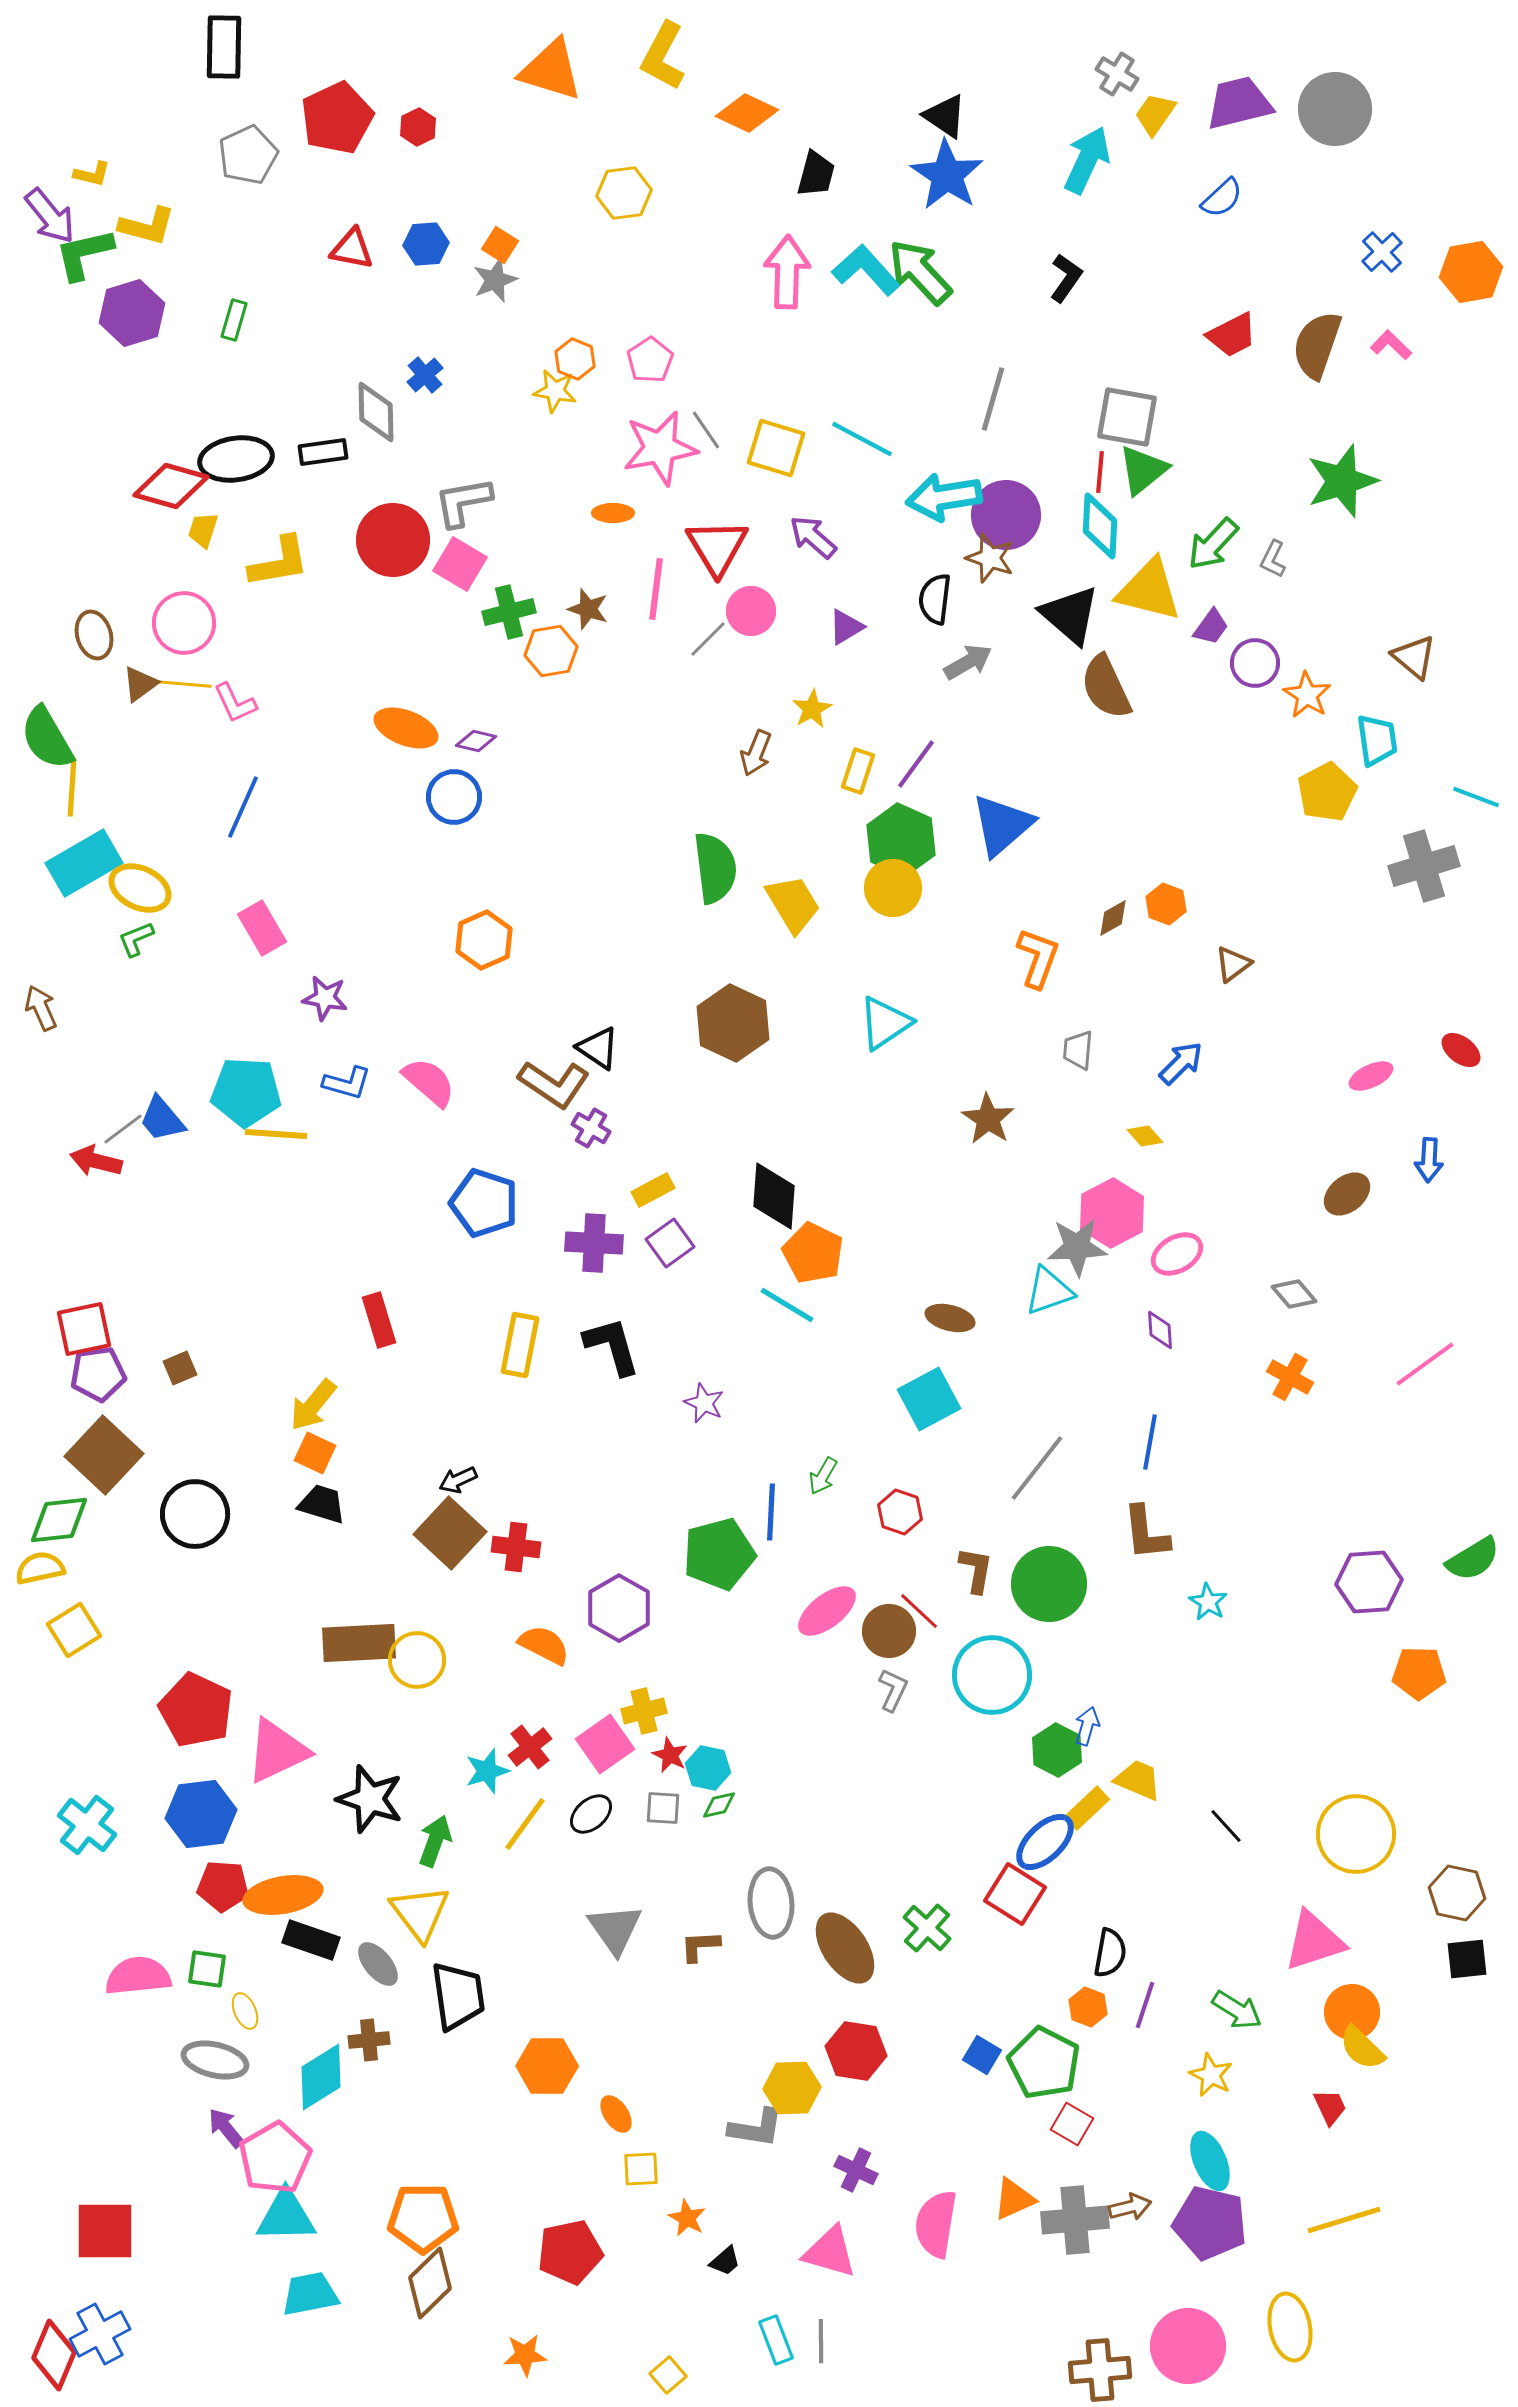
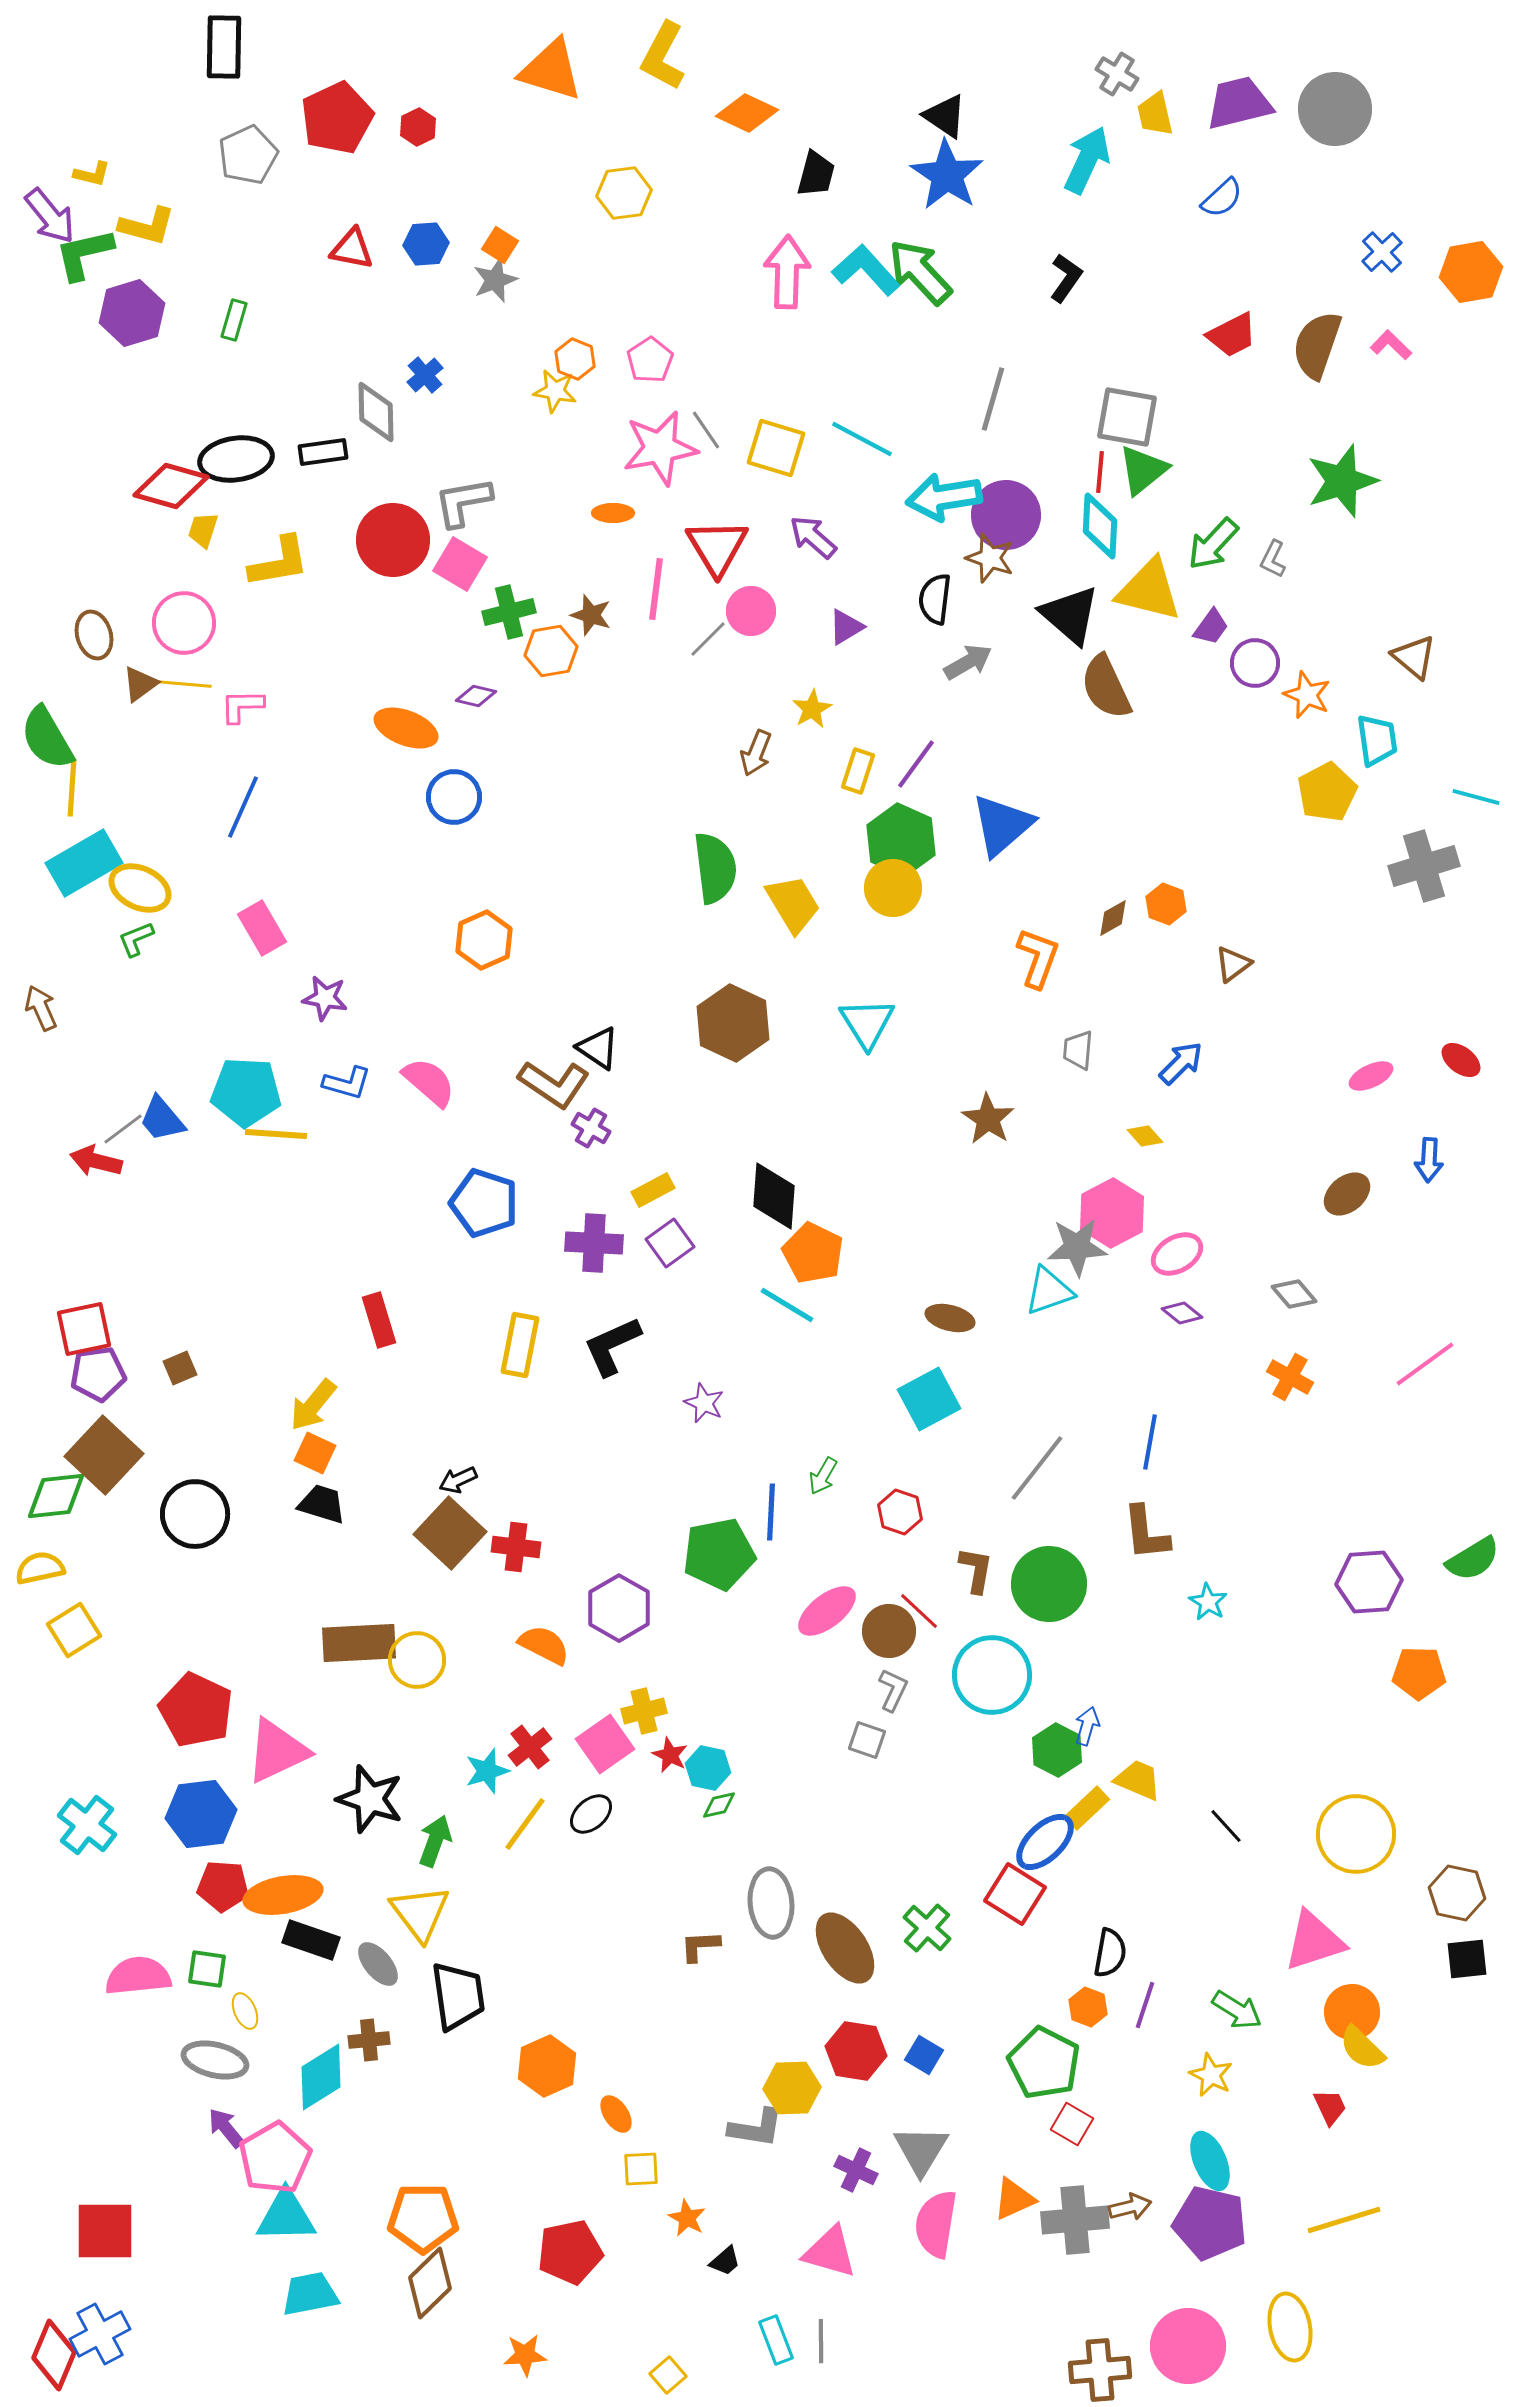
yellow trapezoid at (1155, 114): rotated 48 degrees counterclockwise
brown star at (588, 609): moved 3 px right, 6 px down
orange star at (1307, 695): rotated 9 degrees counterclockwise
pink L-shape at (235, 703): moved 7 px right, 3 px down; rotated 114 degrees clockwise
purple diamond at (476, 741): moved 45 px up
cyan line at (1476, 797): rotated 6 degrees counterclockwise
cyan triangle at (885, 1023): moved 18 px left; rotated 28 degrees counterclockwise
red ellipse at (1461, 1050): moved 10 px down
purple diamond at (1160, 1330): moved 22 px right, 17 px up; rotated 48 degrees counterclockwise
black L-shape at (612, 1346): rotated 98 degrees counterclockwise
green diamond at (59, 1520): moved 3 px left, 24 px up
green pentagon at (719, 1554): rotated 4 degrees clockwise
gray square at (663, 1808): moved 204 px right, 68 px up; rotated 15 degrees clockwise
gray triangle at (615, 1929): moved 306 px right, 221 px down; rotated 6 degrees clockwise
blue square at (982, 2055): moved 58 px left
orange hexagon at (547, 2066): rotated 24 degrees counterclockwise
